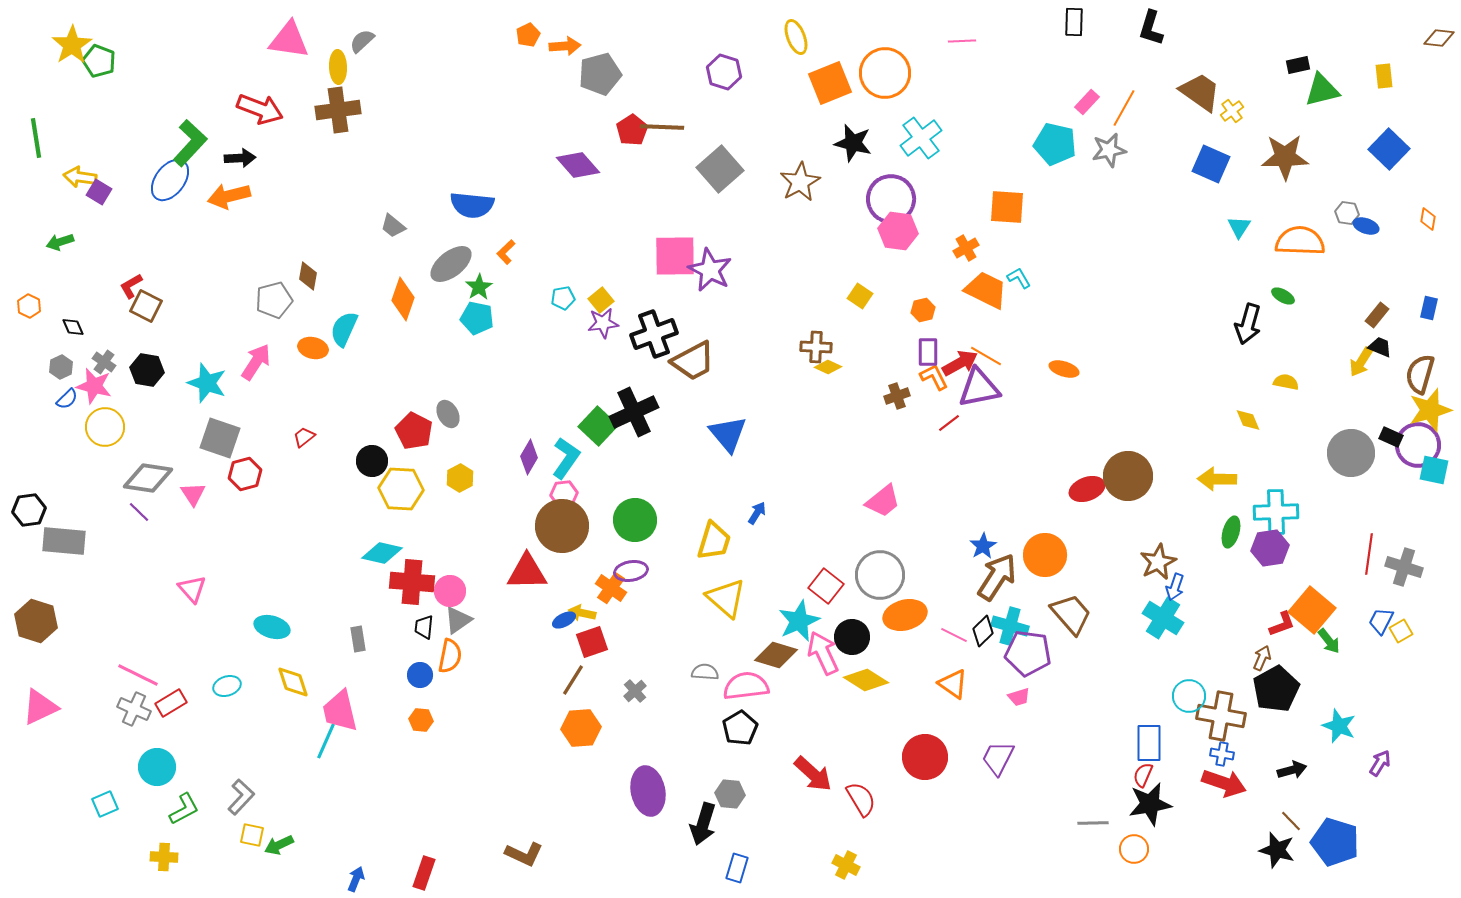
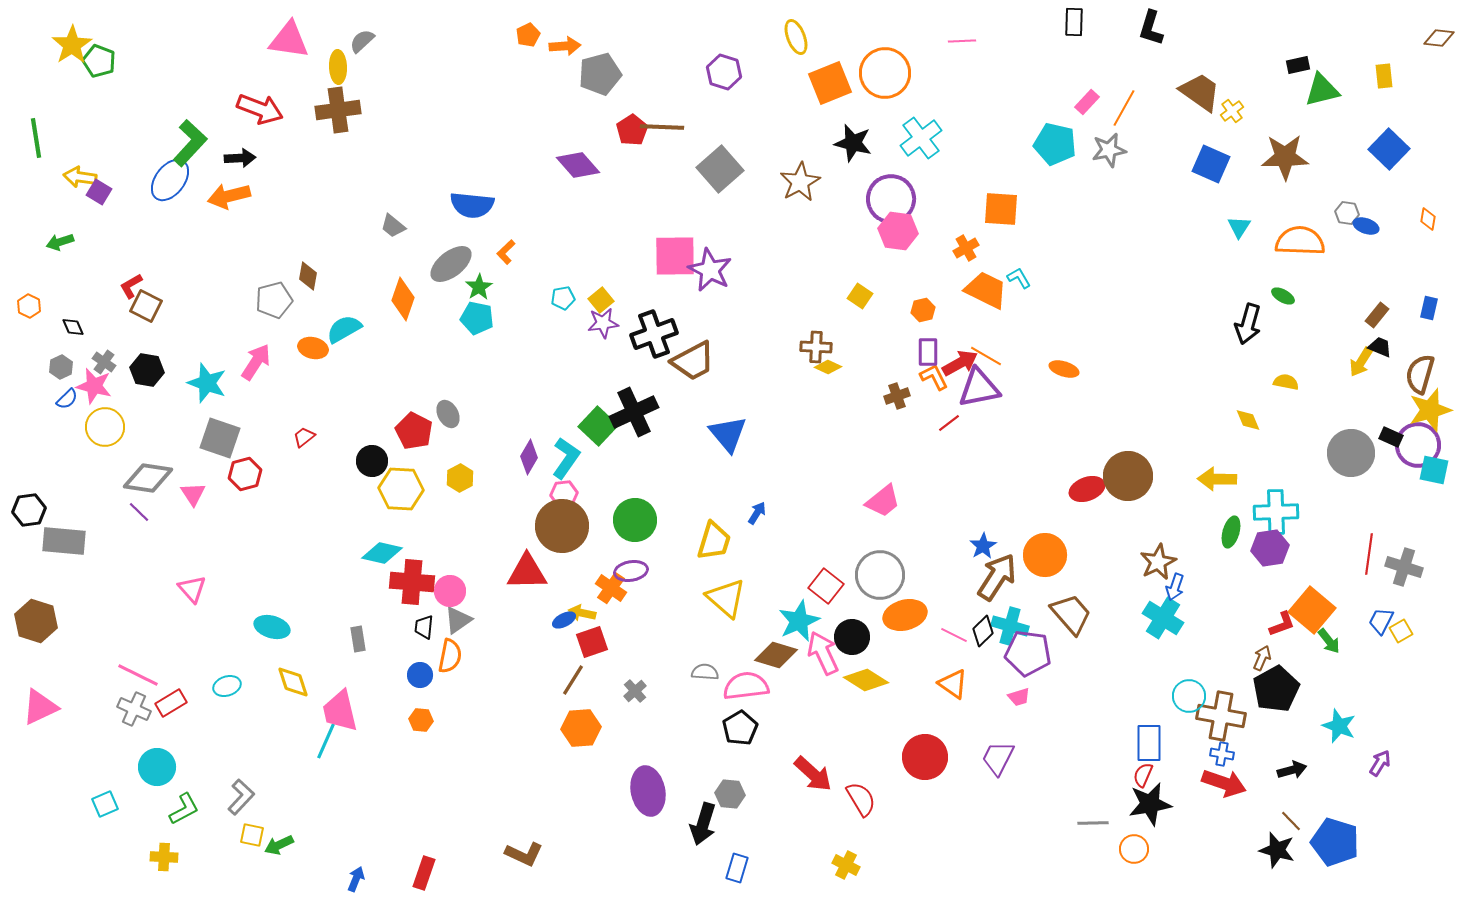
orange square at (1007, 207): moved 6 px left, 2 px down
cyan semicircle at (344, 329): rotated 36 degrees clockwise
